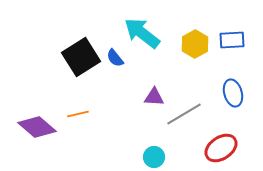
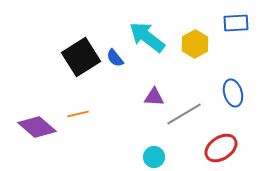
cyan arrow: moved 5 px right, 4 px down
blue rectangle: moved 4 px right, 17 px up
